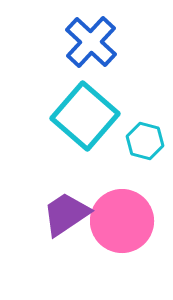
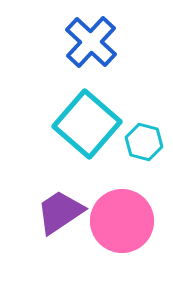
cyan square: moved 2 px right, 8 px down
cyan hexagon: moved 1 px left, 1 px down
purple trapezoid: moved 6 px left, 2 px up
